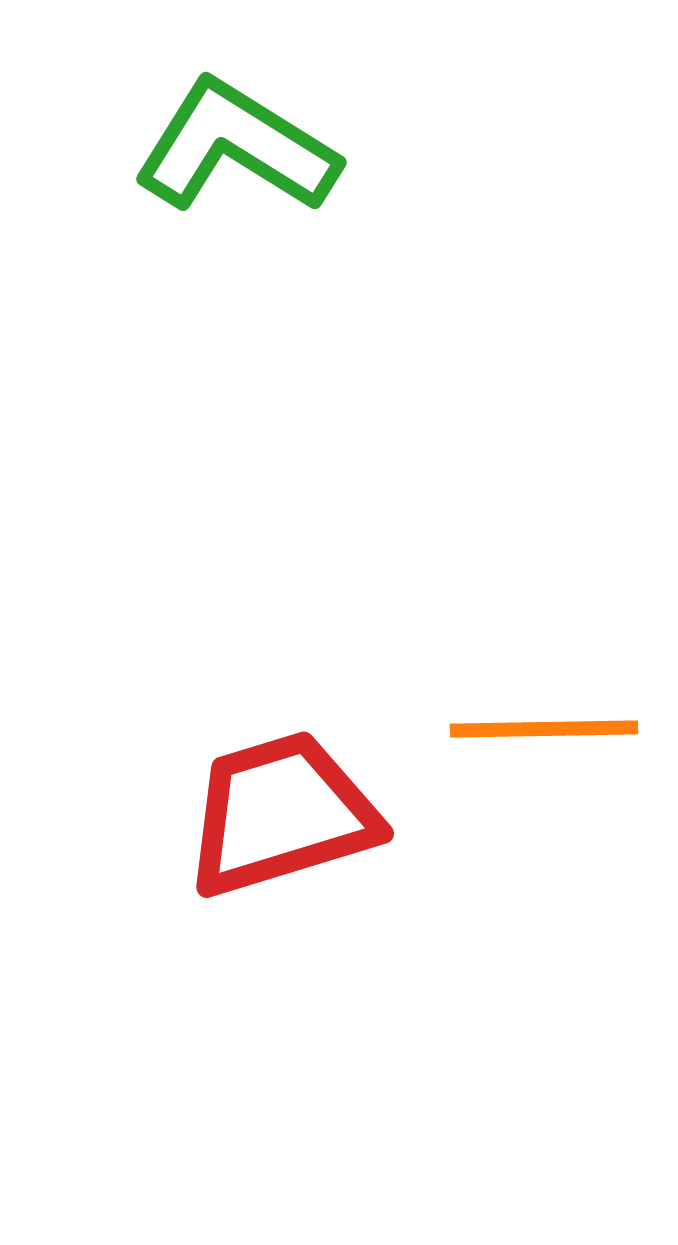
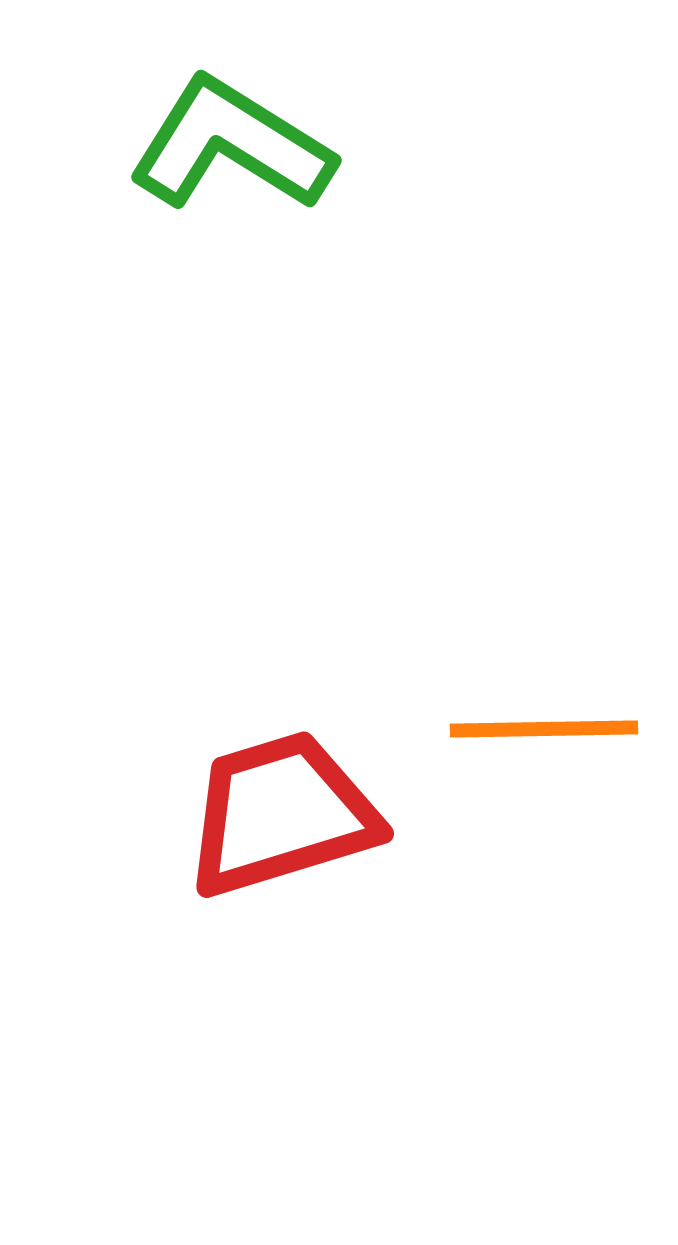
green L-shape: moved 5 px left, 2 px up
